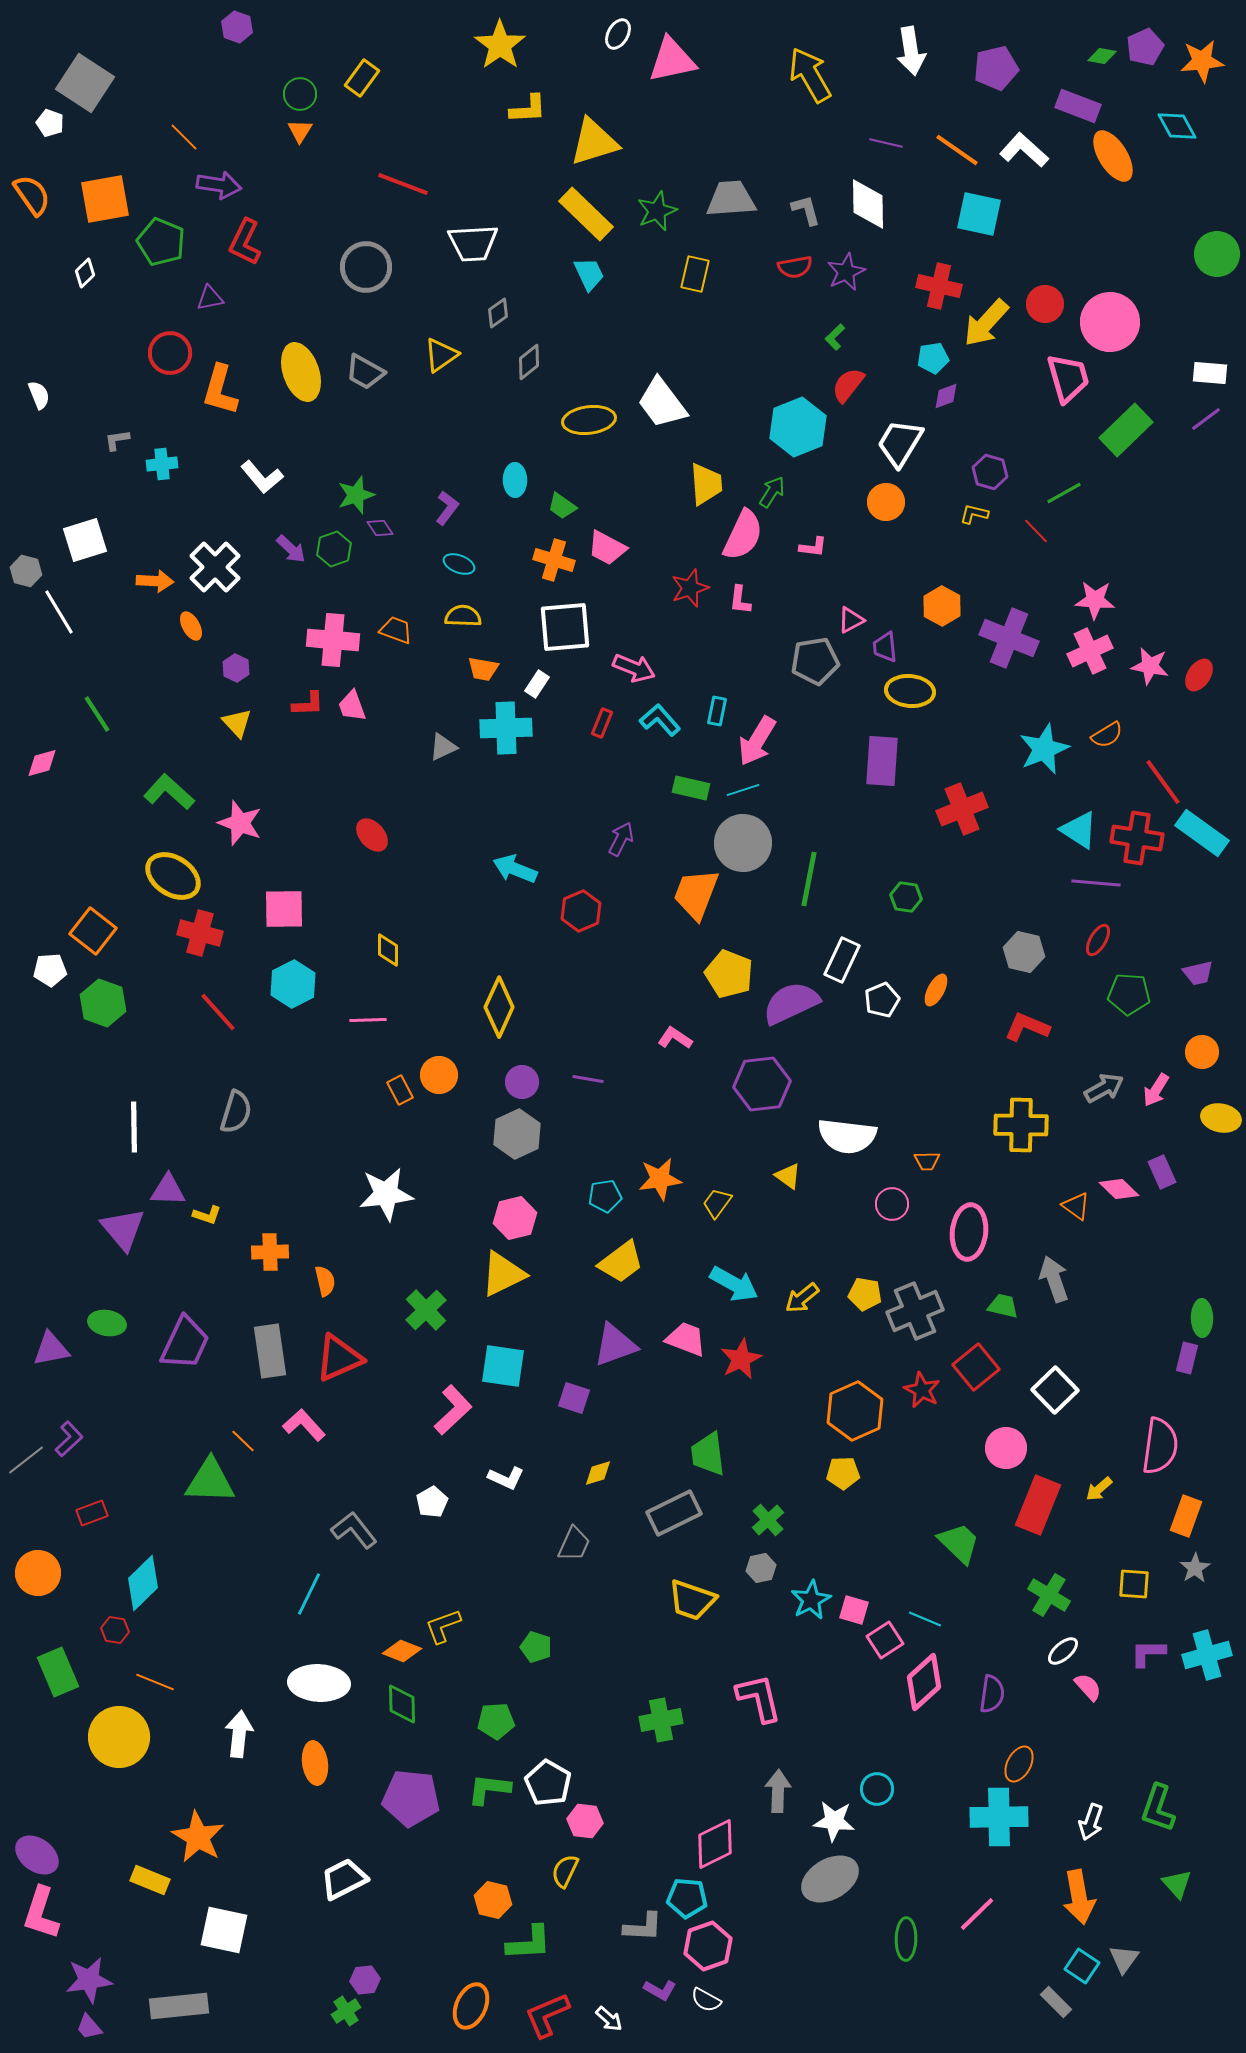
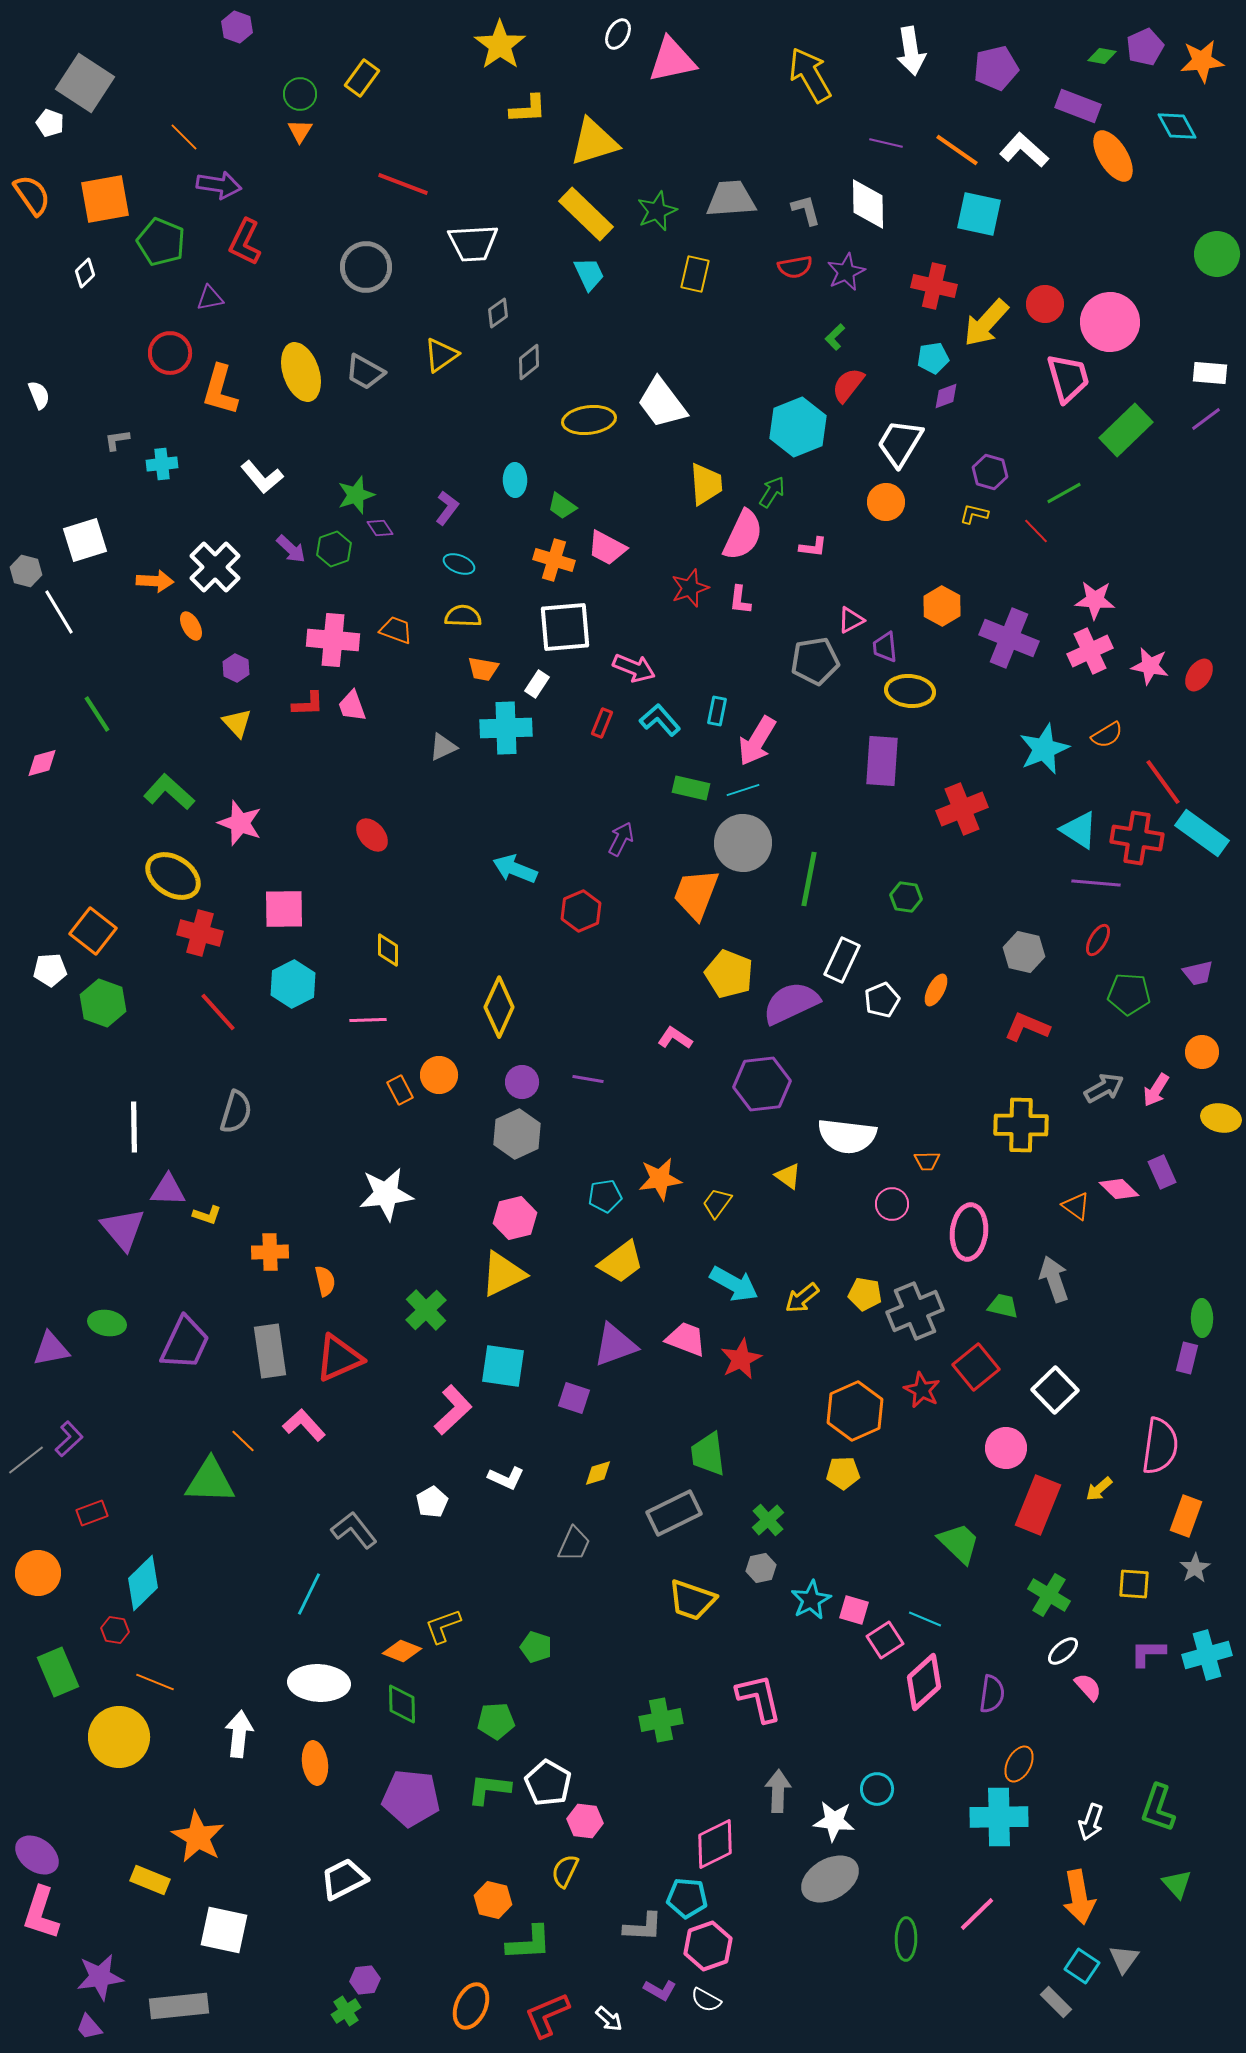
red cross at (939, 286): moved 5 px left
purple star at (89, 1980): moved 11 px right, 3 px up
